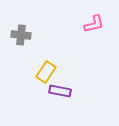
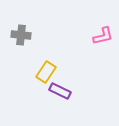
pink L-shape: moved 9 px right, 12 px down
purple rectangle: rotated 15 degrees clockwise
